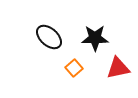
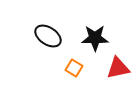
black ellipse: moved 1 px left, 1 px up; rotated 8 degrees counterclockwise
orange square: rotated 18 degrees counterclockwise
